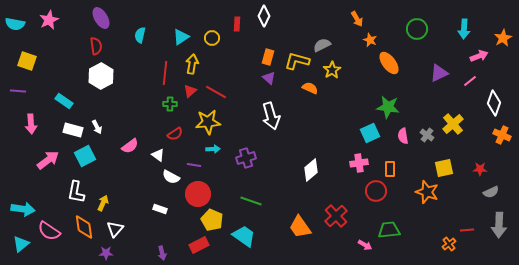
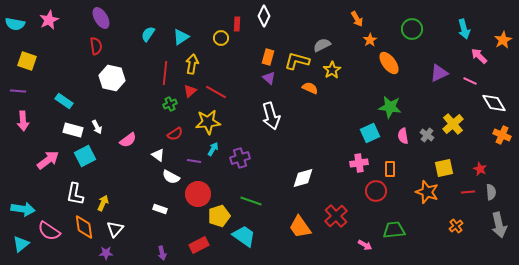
green circle at (417, 29): moved 5 px left
cyan arrow at (464, 29): rotated 18 degrees counterclockwise
cyan semicircle at (140, 35): moved 8 px right, 1 px up; rotated 21 degrees clockwise
yellow circle at (212, 38): moved 9 px right
orange star at (503, 38): moved 2 px down
orange star at (370, 40): rotated 16 degrees clockwise
pink arrow at (479, 56): rotated 114 degrees counterclockwise
white hexagon at (101, 76): moved 11 px right, 2 px down; rotated 20 degrees counterclockwise
pink line at (470, 81): rotated 64 degrees clockwise
white diamond at (494, 103): rotated 50 degrees counterclockwise
green cross at (170, 104): rotated 24 degrees counterclockwise
green star at (388, 107): moved 2 px right
pink arrow at (31, 124): moved 8 px left, 3 px up
pink semicircle at (130, 146): moved 2 px left, 6 px up
cyan arrow at (213, 149): rotated 56 degrees counterclockwise
purple cross at (246, 158): moved 6 px left
purple line at (194, 165): moved 4 px up
red star at (480, 169): rotated 24 degrees clockwise
white diamond at (311, 170): moved 8 px left, 8 px down; rotated 25 degrees clockwise
white L-shape at (76, 192): moved 1 px left, 2 px down
gray semicircle at (491, 192): rotated 70 degrees counterclockwise
yellow pentagon at (212, 220): moved 7 px right, 4 px up; rotated 30 degrees clockwise
gray arrow at (499, 225): rotated 15 degrees counterclockwise
green trapezoid at (389, 230): moved 5 px right
red line at (467, 230): moved 1 px right, 38 px up
orange cross at (449, 244): moved 7 px right, 18 px up
